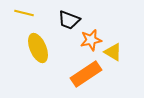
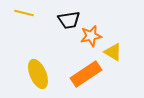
black trapezoid: rotated 30 degrees counterclockwise
orange star: moved 4 px up
yellow ellipse: moved 26 px down
